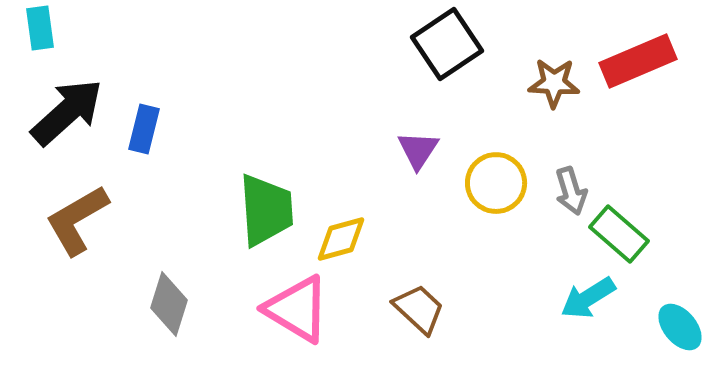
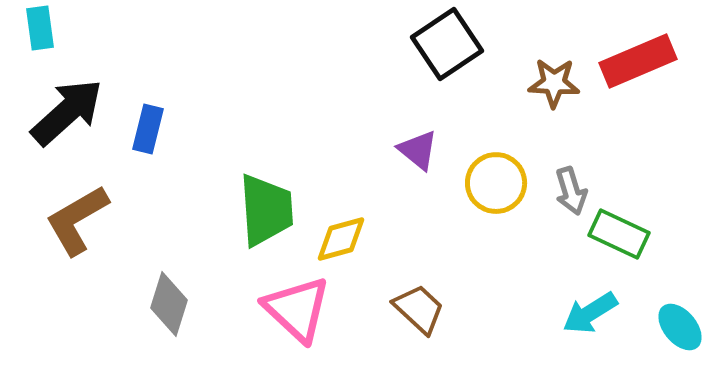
blue rectangle: moved 4 px right
purple triangle: rotated 24 degrees counterclockwise
green rectangle: rotated 16 degrees counterclockwise
cyan arrow: moved 2 px right, 15 px down
pink triangle: rotated 12 degrees clockwise
